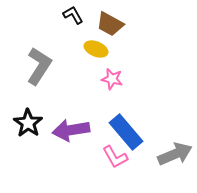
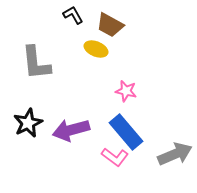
brown trapezoid: moved 1 px down
gray L-shape: moved 3 px left, 3 px up; rotated 141 degrees clockwise
pink star: moved 14 px right, 12 px down
black star: rotated 12 degrees clockwise
purple arrow: rotated 6 degrees counterclockwise
pink L-shape: rotated 24 degrees counterclockwise
